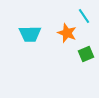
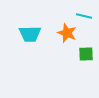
cyan line: rotated 42 degrees counterclockwise
green square: rotated 21 degrees clockwise
